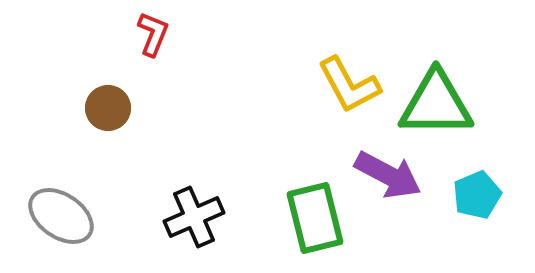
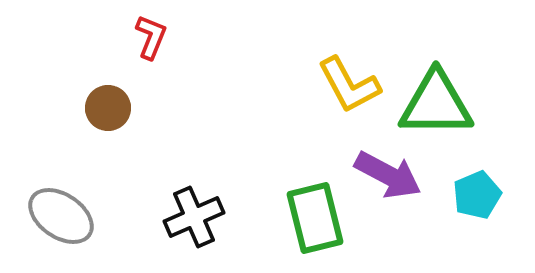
red L-shape: moved 2 px left, 3 px down
